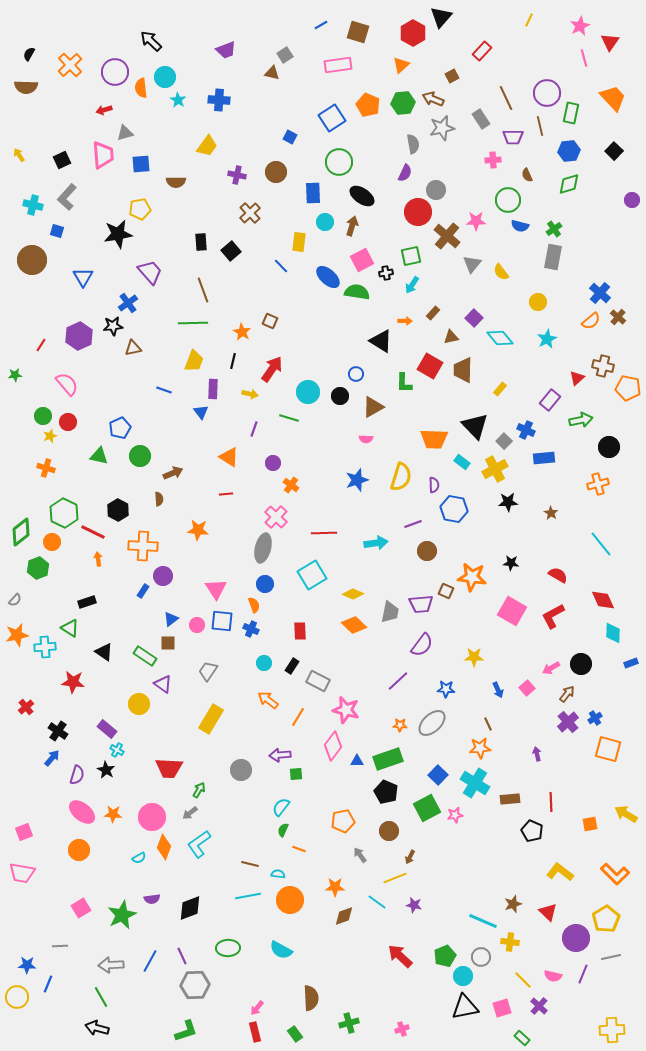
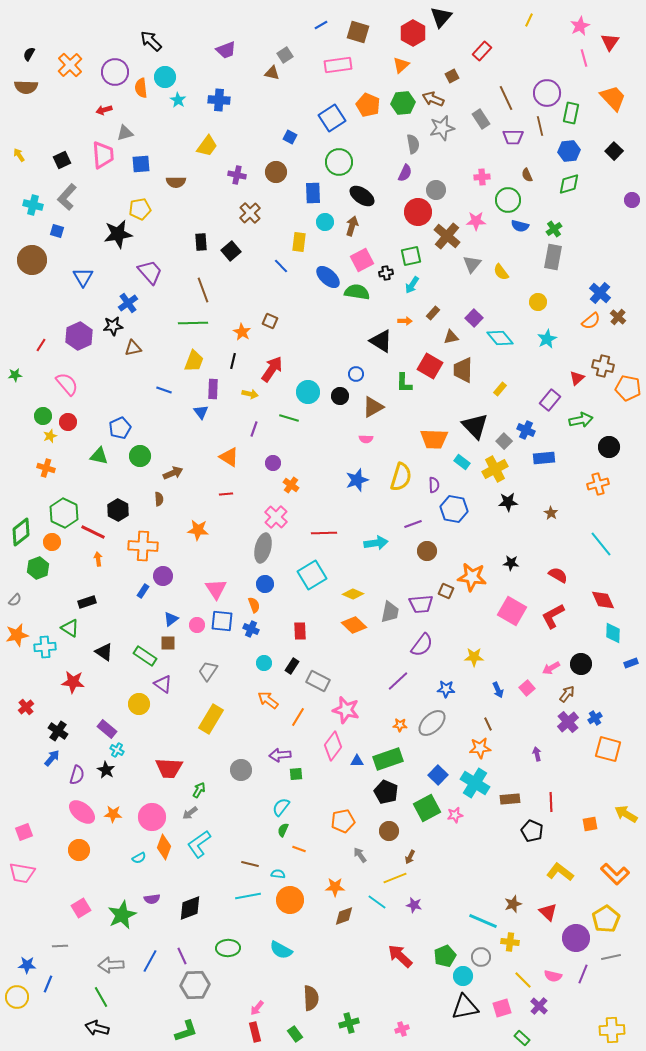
pink cross at (493, 160): moved 11 px left, 17 px down
